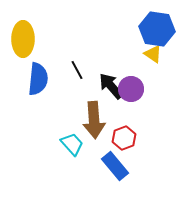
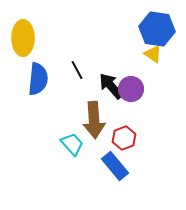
yellow ellipse: moved 1 px up
